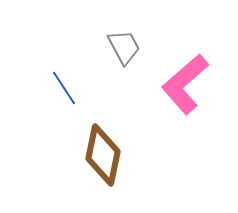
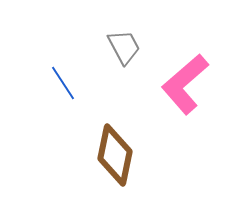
blue line: moved 1 px left, 5 px up
brown diamond: moved 12 px right
